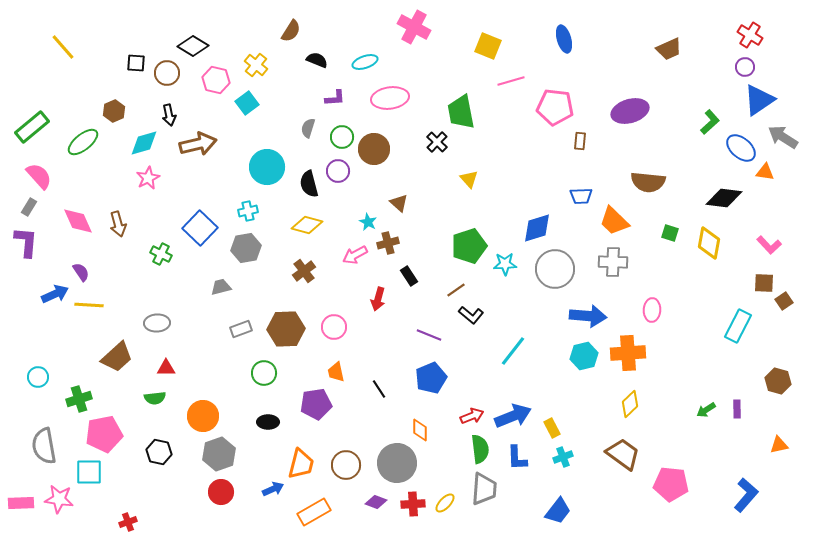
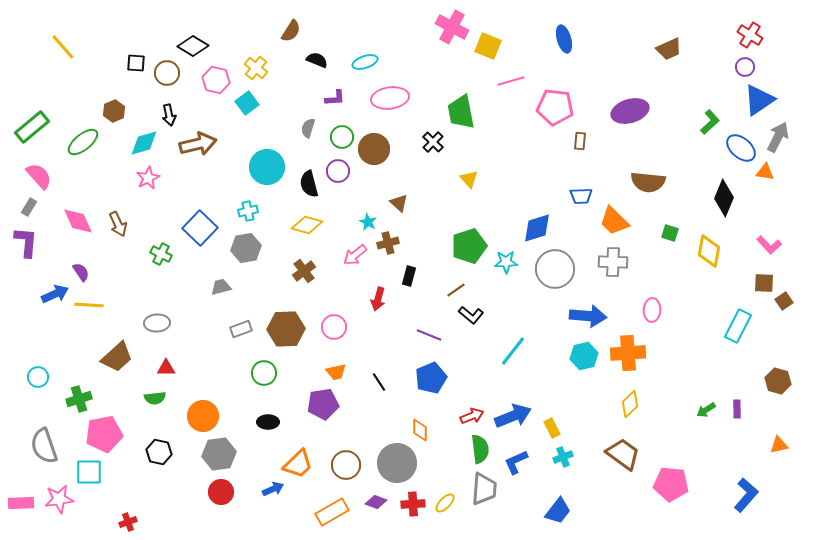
pink cross at (414, 27): moved 38 px right
yellow cross at (256, 65): moved 3 px down
gray arrow at (783, 137): moved 5 px left; rotated 84 degrees clockwise
black cross at (437, 142): moved 4 px left
black diamond at (724, 198): rotated 75 degrees counterclockwise
brown arrow at (118, 224): rotated 10 degrees counterclockwise
yellow diamond at (709, 243): moved 8 px down
pink arrow at (355, 255): rotated 10 degrees counterclockwise
cyan star at (505, 264): moved 1 px right, 2 px up
black rectangle at (409, 276): rotated 48 degrees clockwise
orange trapezoid at (336, 372): rotated 90 degrees counterclockwise
black line at (379, 389): moved 7 px up
purple pentagon at (316, 404): moved 7 px right
gray semicircle at (44, 446): rotated 9 degrees counterclockwise
gray hexagon at (219, 454): rotated 12 degrees clockwise
blue L-shape at (517, 458): moved 1 px left, 4 px down; rotated 68 degrees clockwise
orange trapezoid at (301, 464): moved 3 px left; rotated 32 degrees clockwise
pink star at (59, 499): rotated 16 degrees counterclockwise
orange rectangle at (314, 512): moved 18 px right
